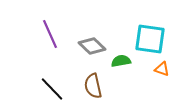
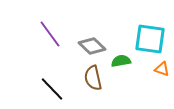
purple line: rotated 12 degrees counterclockwise
brown semicircle: moved 8 px up
